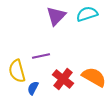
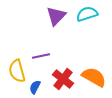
blue semicircle: moved 2 px right, 1 px up
